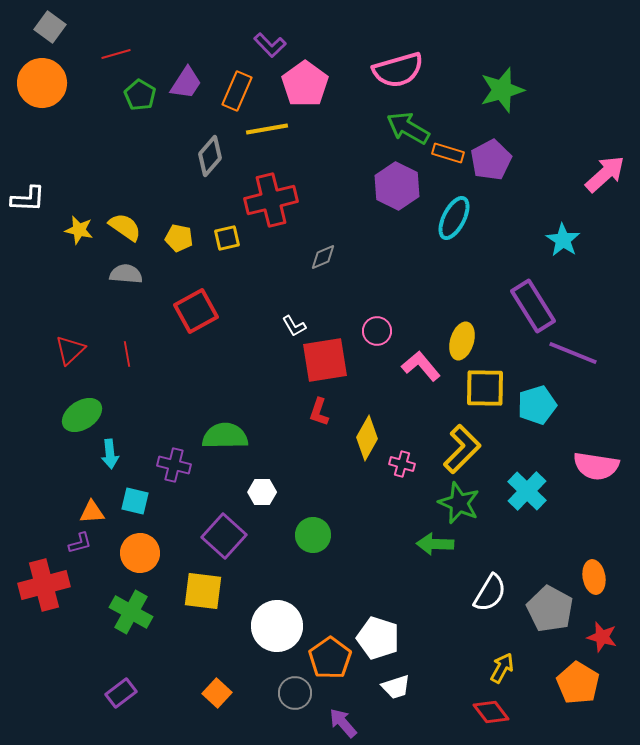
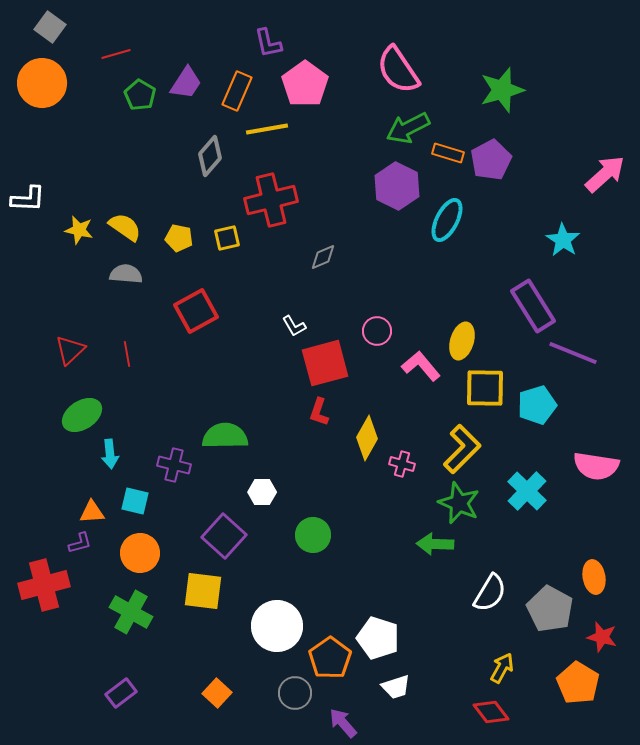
purple L-shape at (270, 45): moved 2 px left, 2 px up; rotated 32 degrees clockwise
pink semicircle at (398, 70): rotated 72 degrees clockwise
green arrow at (408, 128): rotated 57 degrees counterclockwise
cyan ellipse at (454, 218): moved 7 px left, 2 px down
red square at (325, 360): moved 3 px down; rotated 6 degrees counterclockwise
